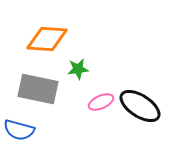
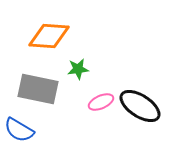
orange diamond: moved 2 px right, 3 px up
blue semicircle: rotated 16 degrees clockwise
